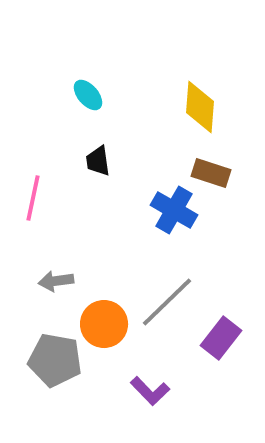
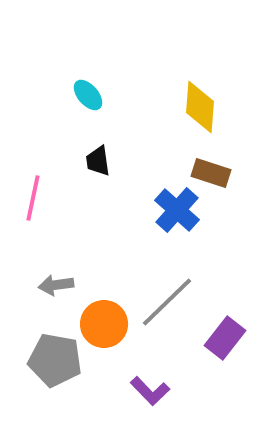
blue cross: moved 3 px right; rotated 12 degrees clockwise
gray arrow: moved 4 px down
purple rectangle: moved 4 px right
